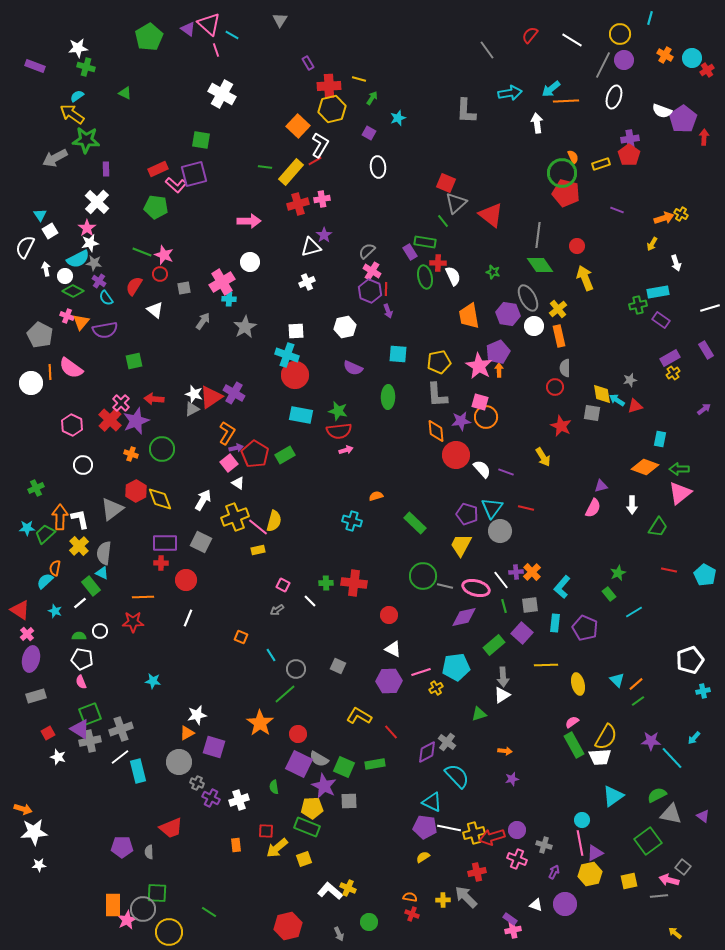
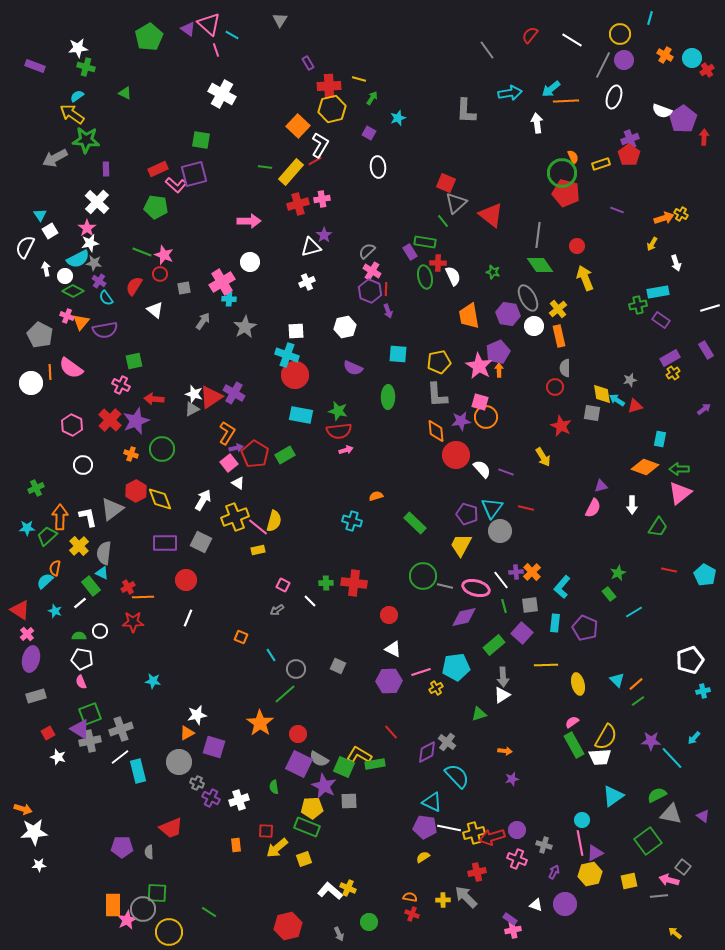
purple cross at (630, 139): rotated 12 degrees counterclockwise
pink cross at (121, 403): moved 18 px up; rotated 18 degrees counterclockwise
white L-shape at (80, 519): moved 8 px right, 2 px up
green trapezoid at (45, 534): moved 2 px right, 2 px down
red cross at (161, 563): moved 33 px left, 24 px down; rotated 32 degrees counterclockwise
yellow L-shape at (359, 716): moved 39 px down
